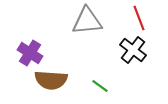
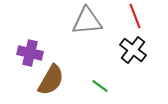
red line: moved 4 px left, 2 px up
purple cross: rotated 20 degrees counterclockwise
brown semicircle: rotated 64 degrees counterclockwise
